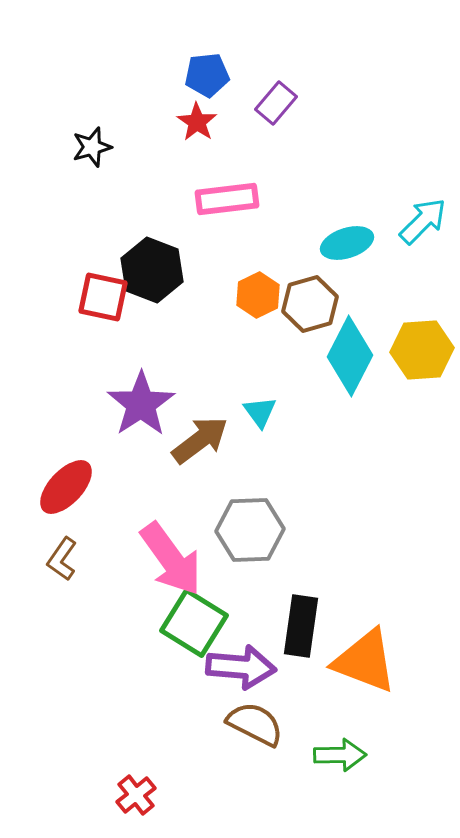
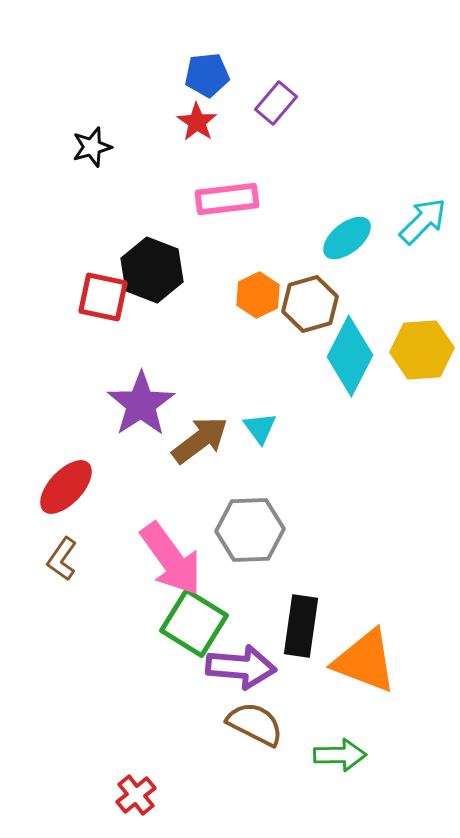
cyan ellipse: moved 5 px up; rotated 21 degrees counterclockwise
cyan triangle: moved 16 px down
